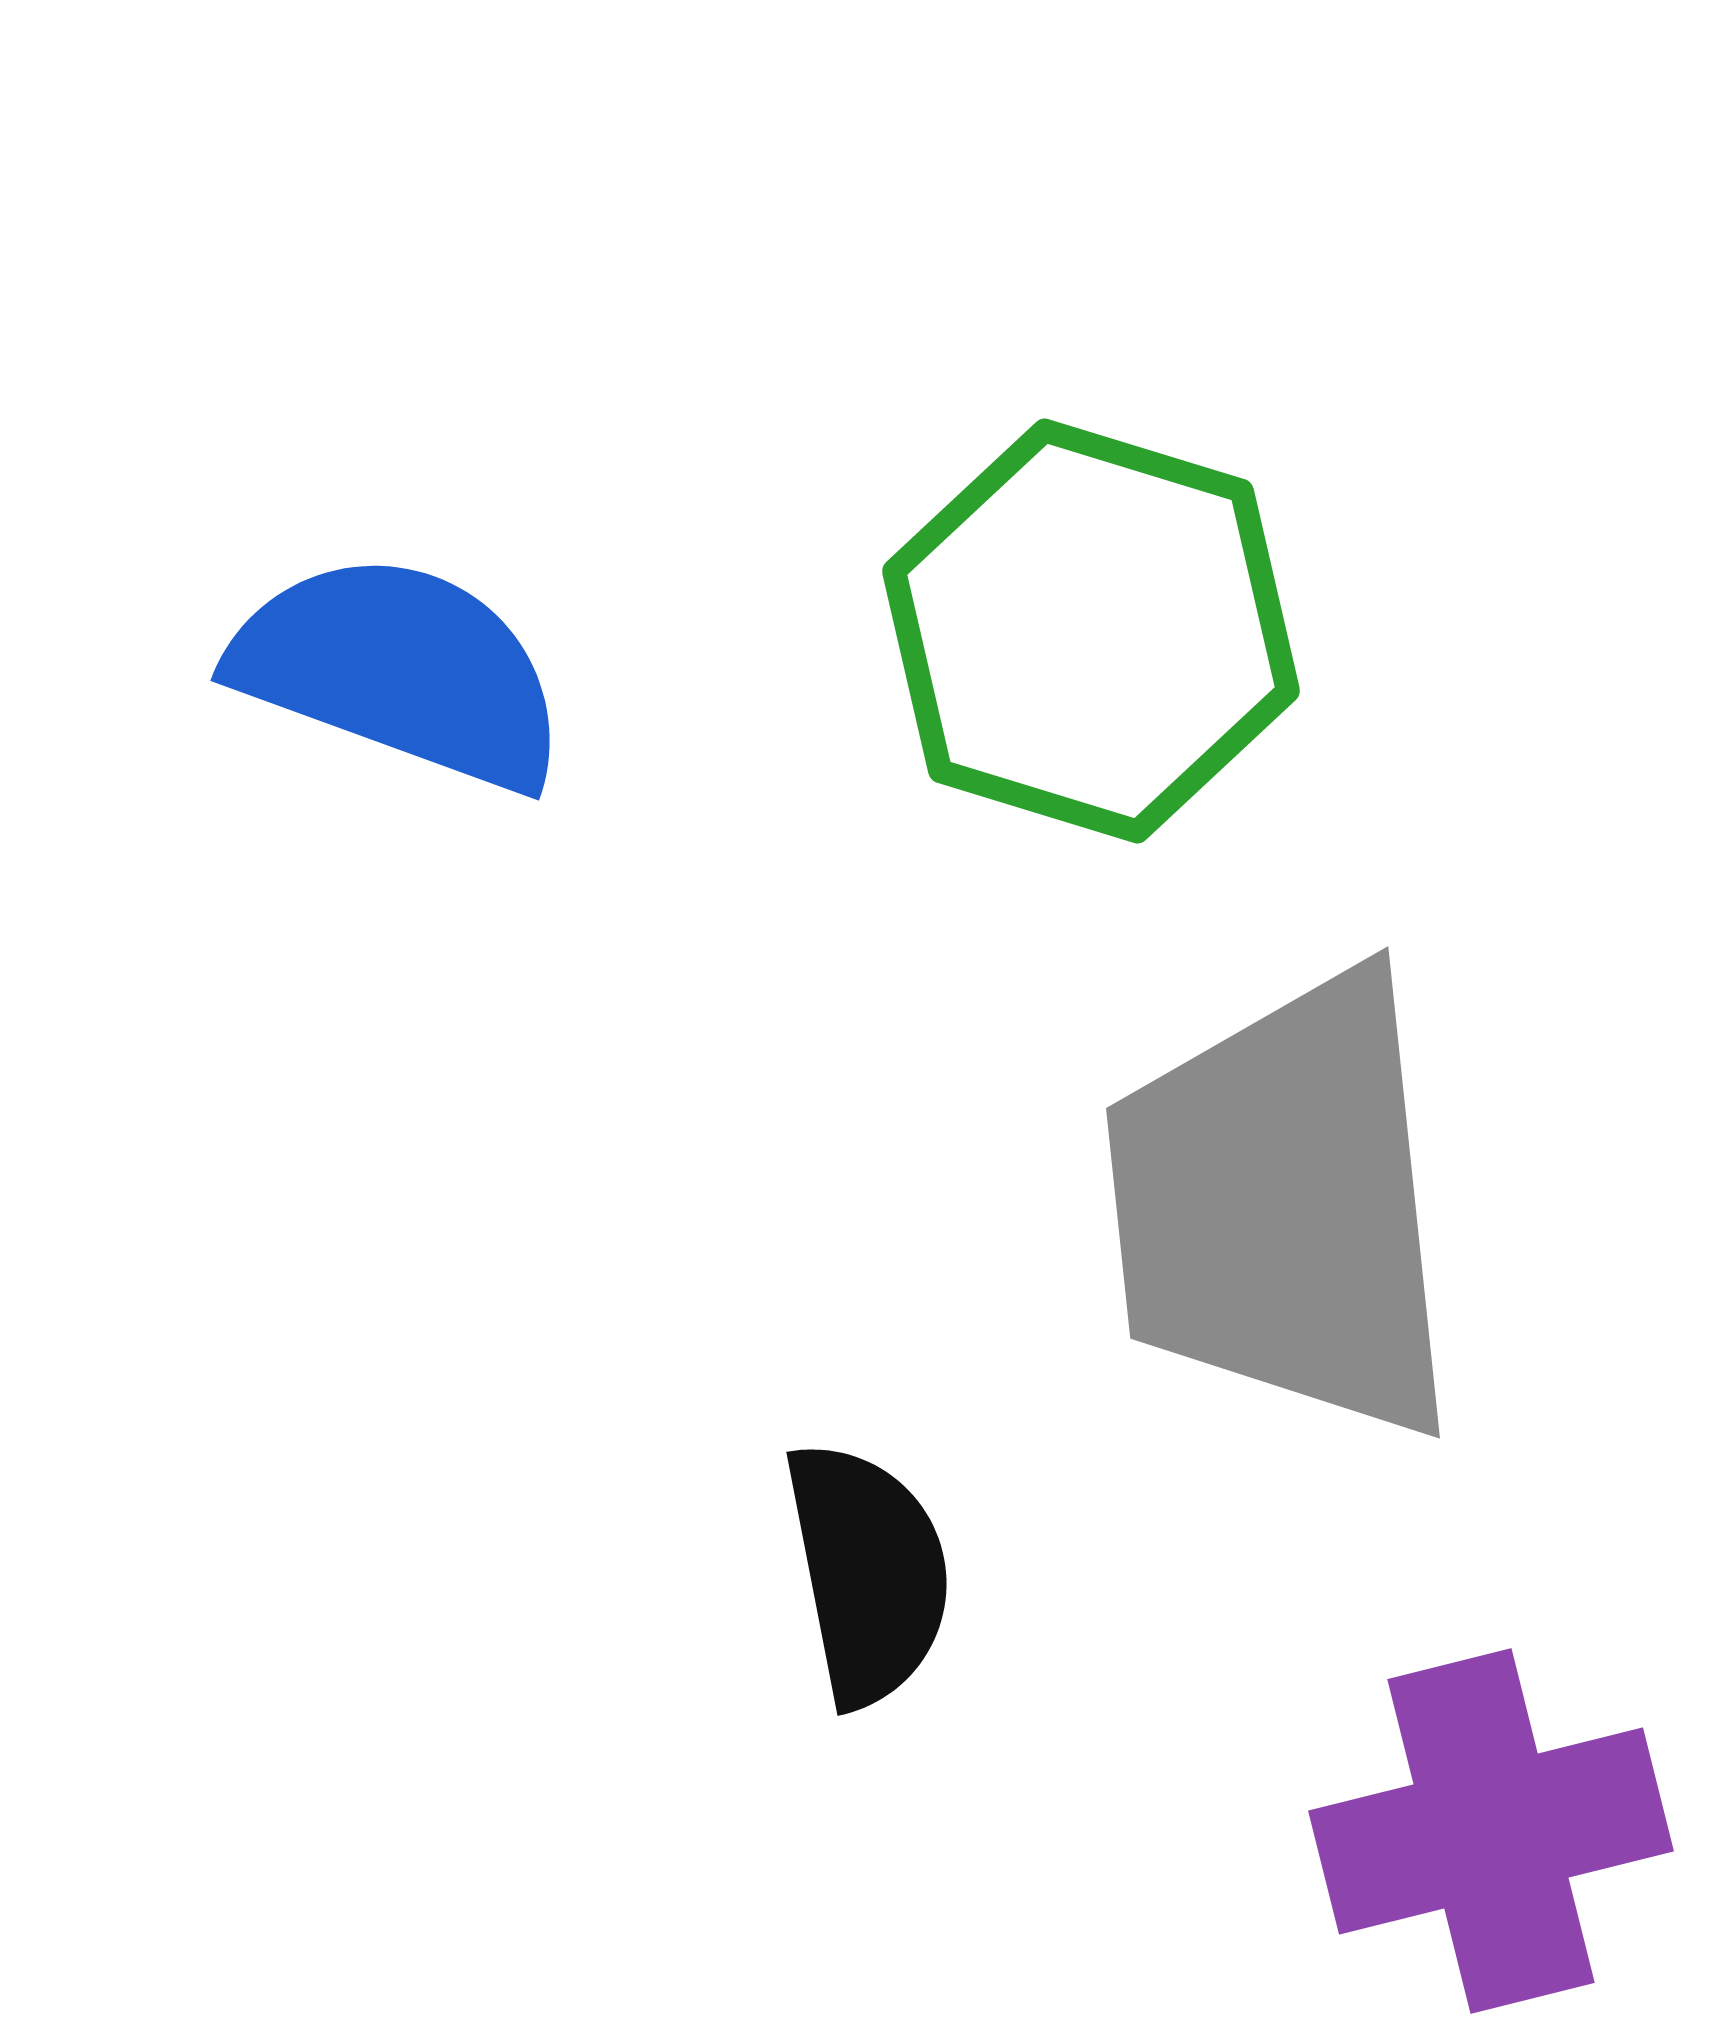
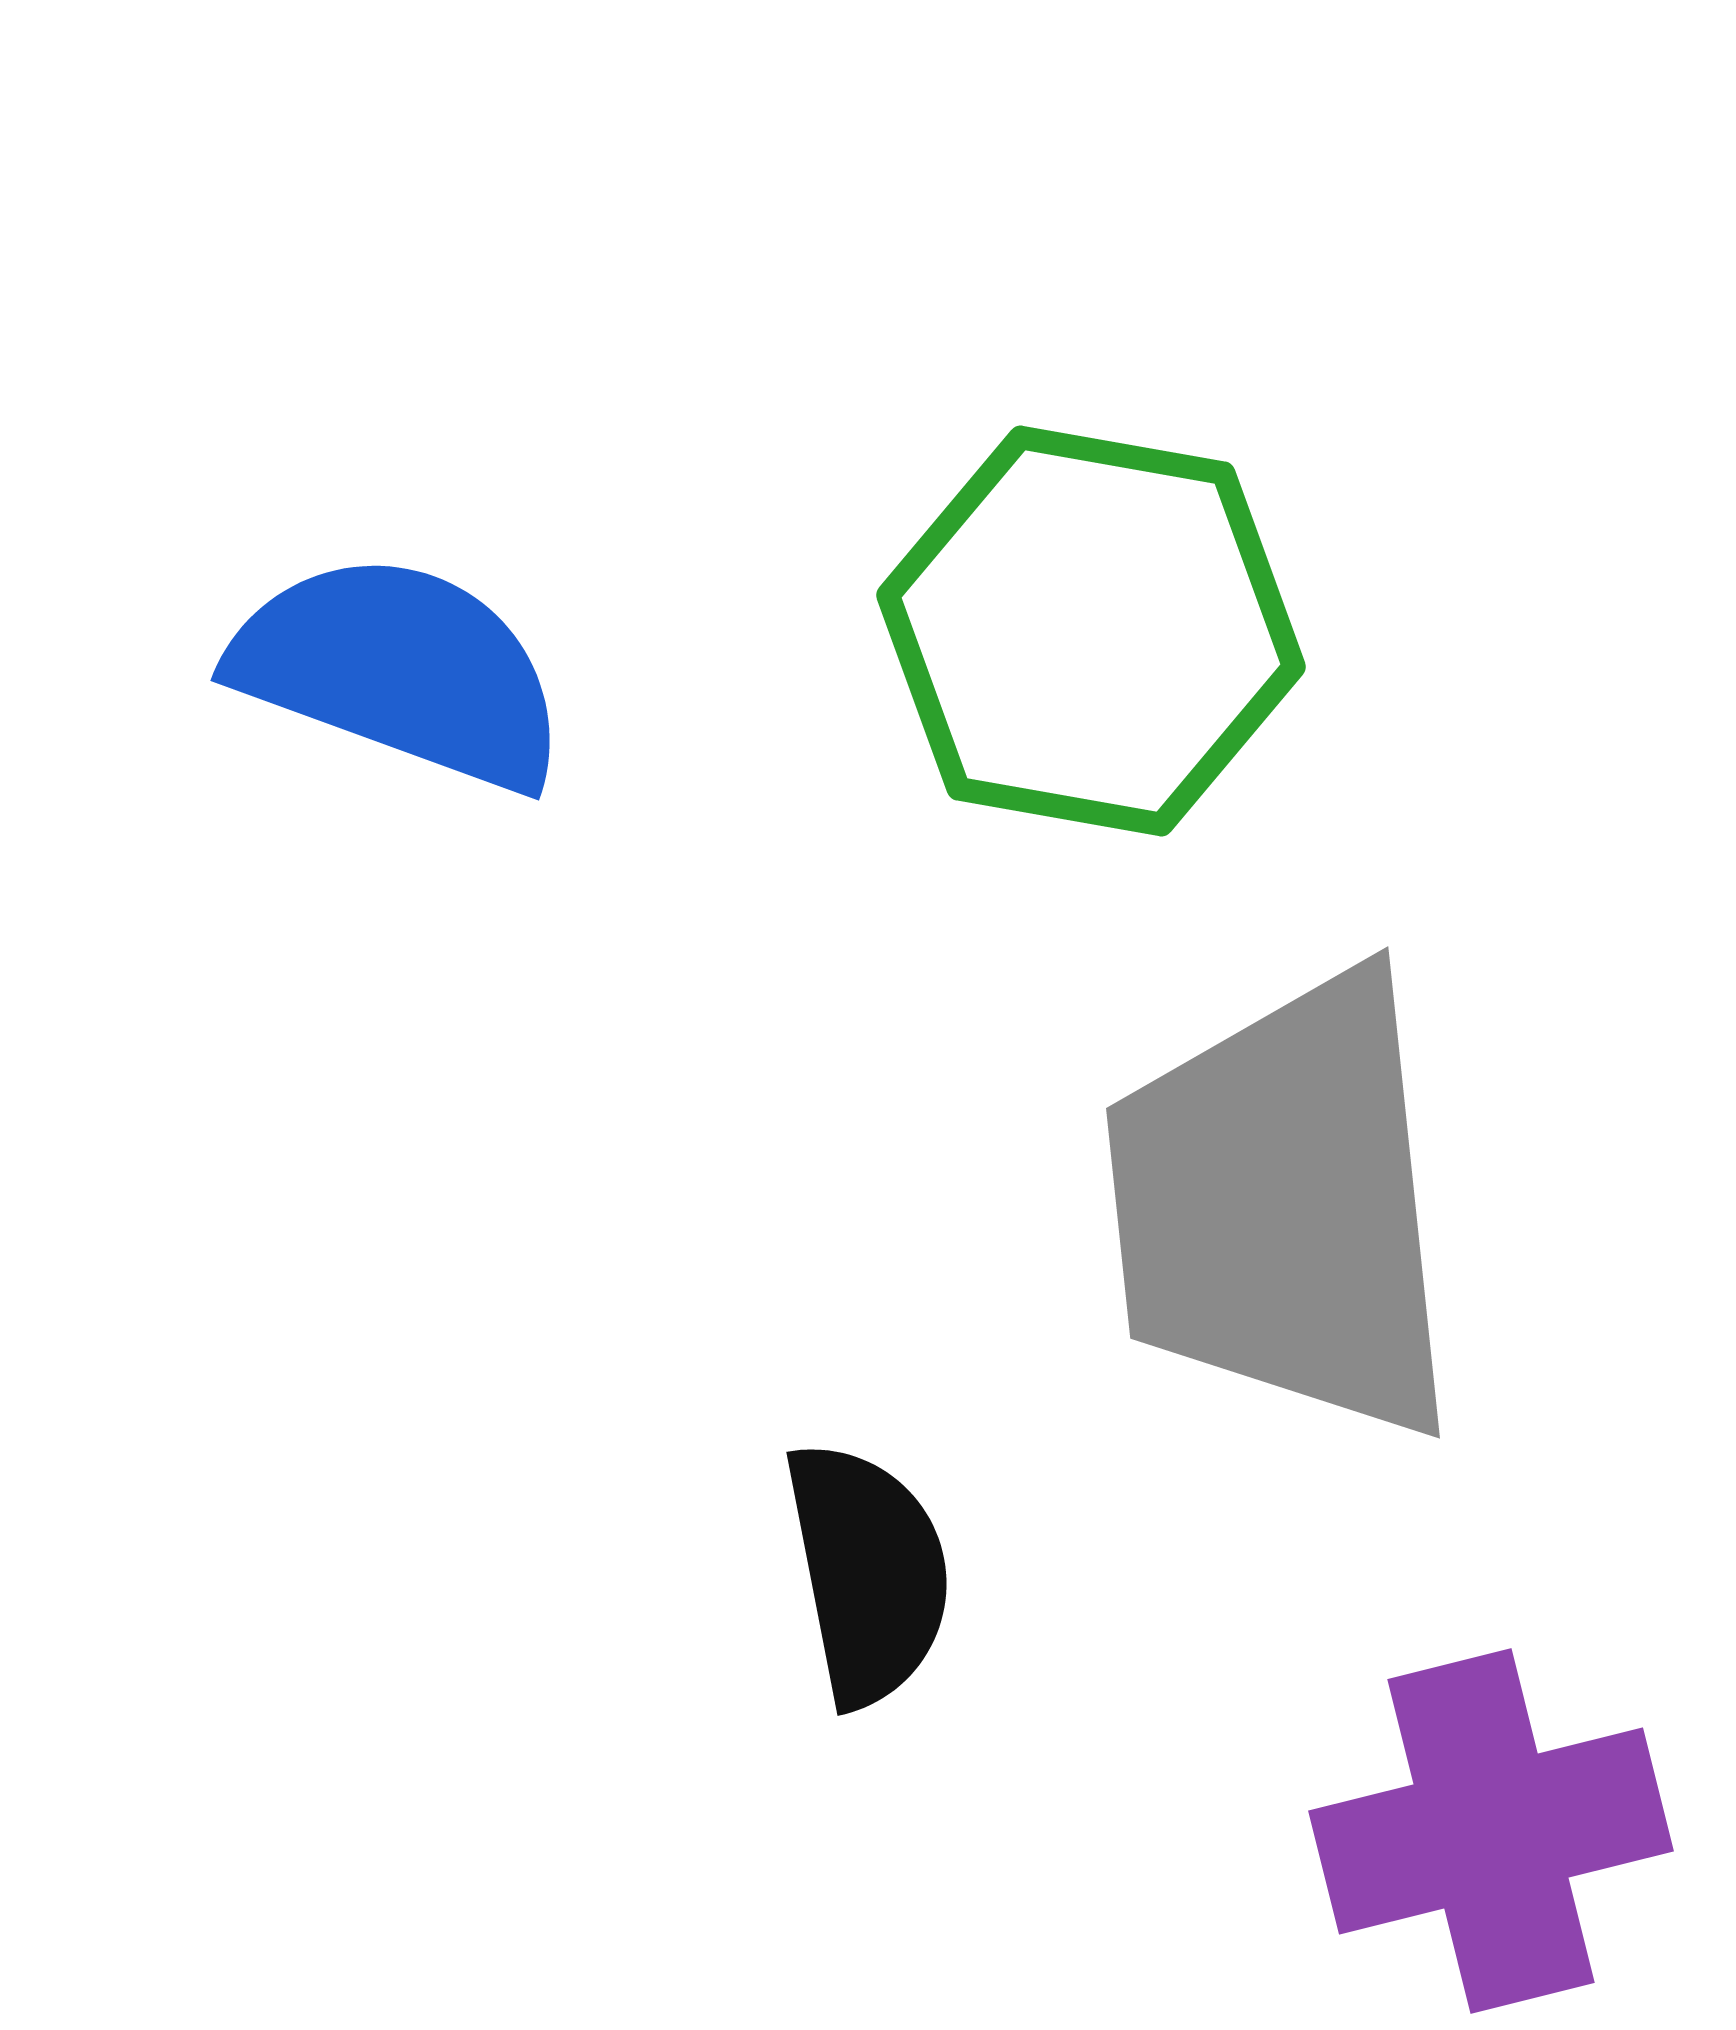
green hexagon: rotated 7 degrees counterclockwise
